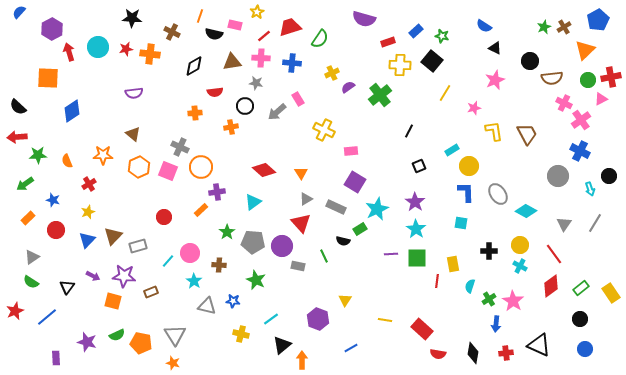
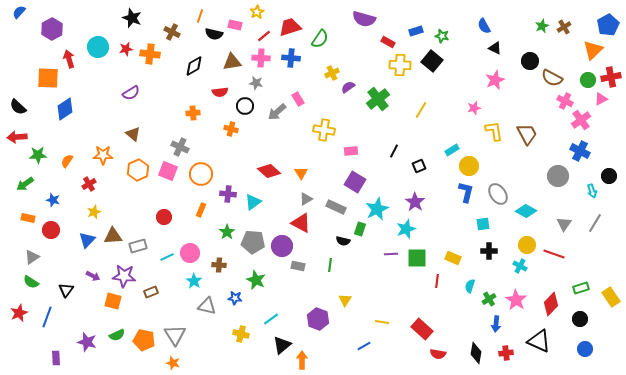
black star at (132, 18): rotated 18 degrees clockwise
blue pentagon at (598, 20): moved 10 px right, 5 px down
blue semicircle at (484, 26): rotated 28 degrees clockwise
green star at (544, 27): moved 2 px left, 1 px up
blue rectangle at (416, 31): rotated 24 degrees clockwise
red rectangle at (388, 42): rotated 48 degrees clockwise
orange triangle at (585, 50): moved 8 px right
red arrow at (69, 52): moved 7 px down
blue cross at (292, 63): moved 1 px left, 5 px up
brown semicircle at (552, 78): rotated 35 degrees clockwise
red semicircle at (215, 92): moved 5 px right
purple semicircle at (134, 93): moved 3 px left; rotated 24 degrees counterclockwise
yellow line at (445, 93): moved 24 px left, 17 px down
green cross at (380, 95): moved 2 px left, 4 px down
pink cross at (564, 103): moved 1 px right, 2 px up
blue diamond at (72, 111): moved 7 px left, 2 px up
orange cross at (195, 113): moved 2 px left
orange cross at (231, 127): moved 2 px down; rotated 24 degrees clockwise
yellow cross at (324, 130): rotated 15 degrees counterclockwise
black line at (409, 131): moved 15 px left, 20 px down
orange semicircle at (67, 161): rotated 56 degrees clockwise
orange hexagon at (139, 167): moved 1 px left, 3 px down
orange circle at (201, 167): moved 7 px down
red diamond at (264, 170): moved 5 px right, 1 px down
cyan arrow at (590, 189): moved 2 px right, 2 px down
purple cross at (217, 192): moved 11 px right, 2 px down; rotated 14 degrees clockwise
blue L-shape at (466, 192): rotated 15 degrees clockwise
orange rectangle at (201, 210): rotated 24 degrees counterclockwise
yellow star at (88, 212): moved 6 px right
orange rectangle at (28, 218): rotated 56 degrees clockwise
red triangle at (301, 223): rotated 20 degrees counterclockwise
cyan square at (461, 223): moved 22 px right, 1 px down; rotated 16 degrees counterclockwise
green rectangle at (360, 229): rotated 40 degrees counterclockwise
cyan star at (416, 229): moved 10 px left; rotated 18 degrees clockwise
red circle at (56, 230): moved 5 px left
brown triangle at (113, 236): rotated 42 degrees clockwise
yellow circle at (520, 245): moved 7 px right
red line at (554, 254): rotated 35 degrees counterclockwise
green line at (324, 256): moved 6 px right, 9 px down; rotated 32 degrees clockwise
cyan line at (168, 261): moved 1 px left, 4 px up; rotated 24 degrees clockwise
yellow rectangle at (453, 264): moved 6 px up; rotated 56 degrees counterclockwise
red diamond at (551, 286): moved 18 px down; rotated 10 degrees counterclockwise
black triangle at (67, 287): moved 1 px left, 3 px down
green rectangle at (581, 288): rotated 21 degrees clockwise
yellow rectangle at (611, 293): moved 4 px down
blue star at (233, 301): moved 2 px right, 3 px up
pink star at (513, 301): moved 3 px right, 1 px up
red star at (15, 311): moved 4 px right, 2 px down
blue line at (47, 317): rotated 30 degrees counterclockwise
yellow line at (385, 320): moved 3 px left, 2 px down
orange pentagon at (141, 343): moved 3 px right, 3 px up
black triangle at (539, 345): moved 4 px up
blue line at (351, 348): moved 13 px right, 2 px up
black diamond at (473, 353): moved 3 px right
